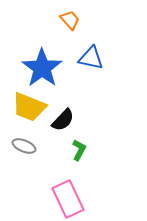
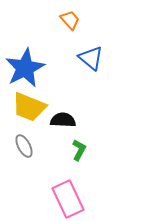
blue triangle: rotated 28 degrees clockwise
blue star: moved 17 px left; rotated 9 degrees clockwise
black semicircle: rotated 130 degrees counterclockwise
gray ellipse: rotated 40 degrees clockwise
